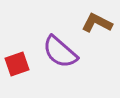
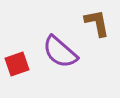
brown L-shape: rotated 52 degrees clockwise
